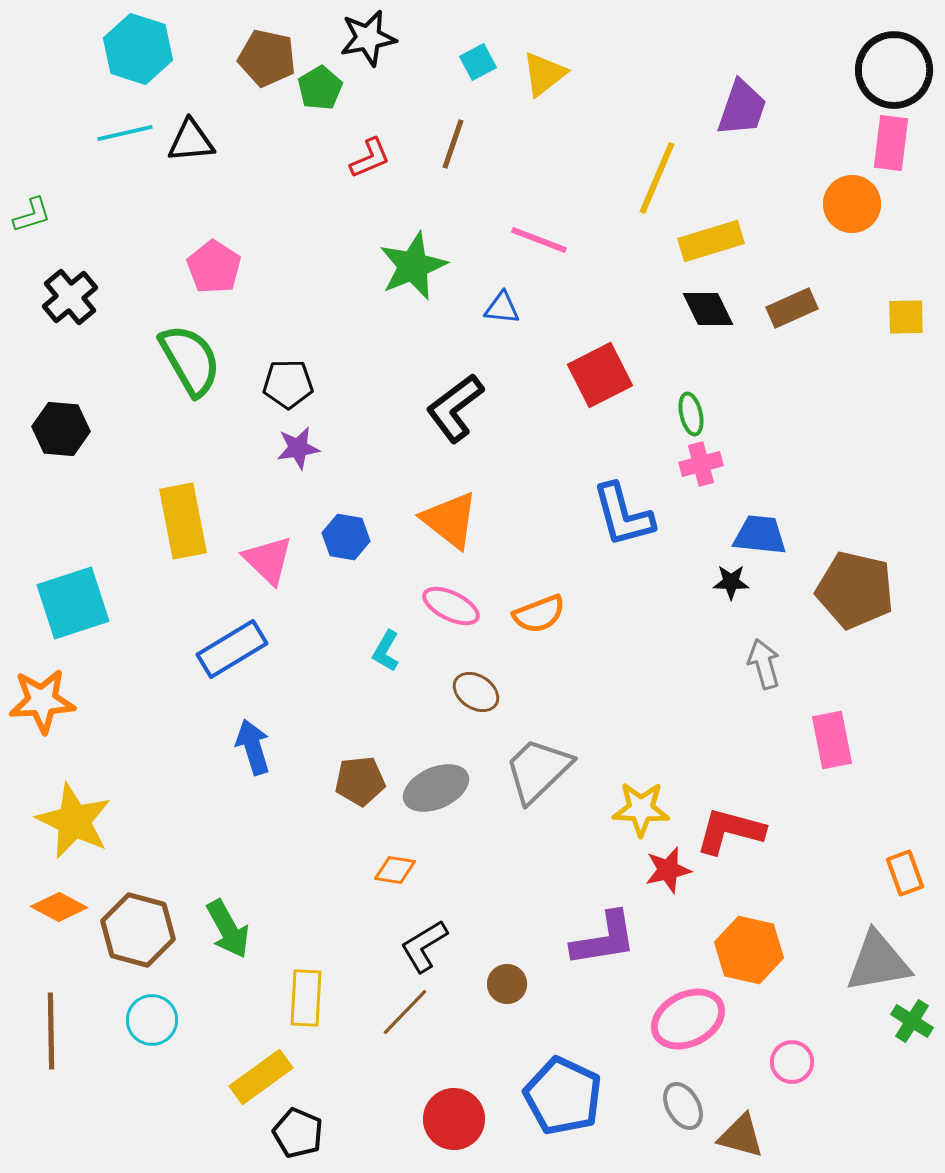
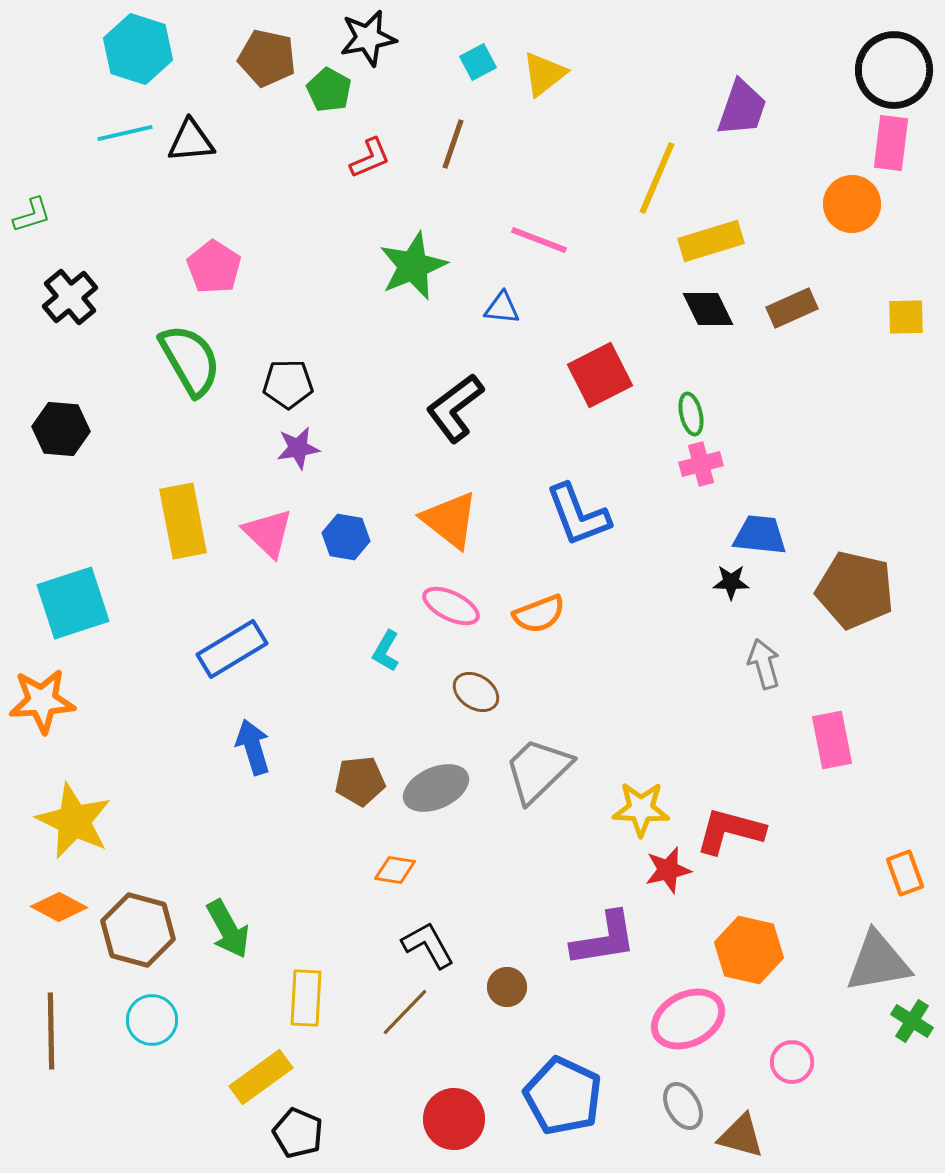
green pentagon at (320, 88): moved 9 px right, 2 px down; rotated 12 degrees counterclockwise
blue L-shape at (623, 515): moved 45 px left; rotated 6 degrees counterclockwise
pink triangle at (268, 560): moved 27 px up
black L-shape at (424, 946): moved 4 px right, 1 px up; rotated 92 degrees clockwise
brown circle at (507, 984): moved 3 px down
